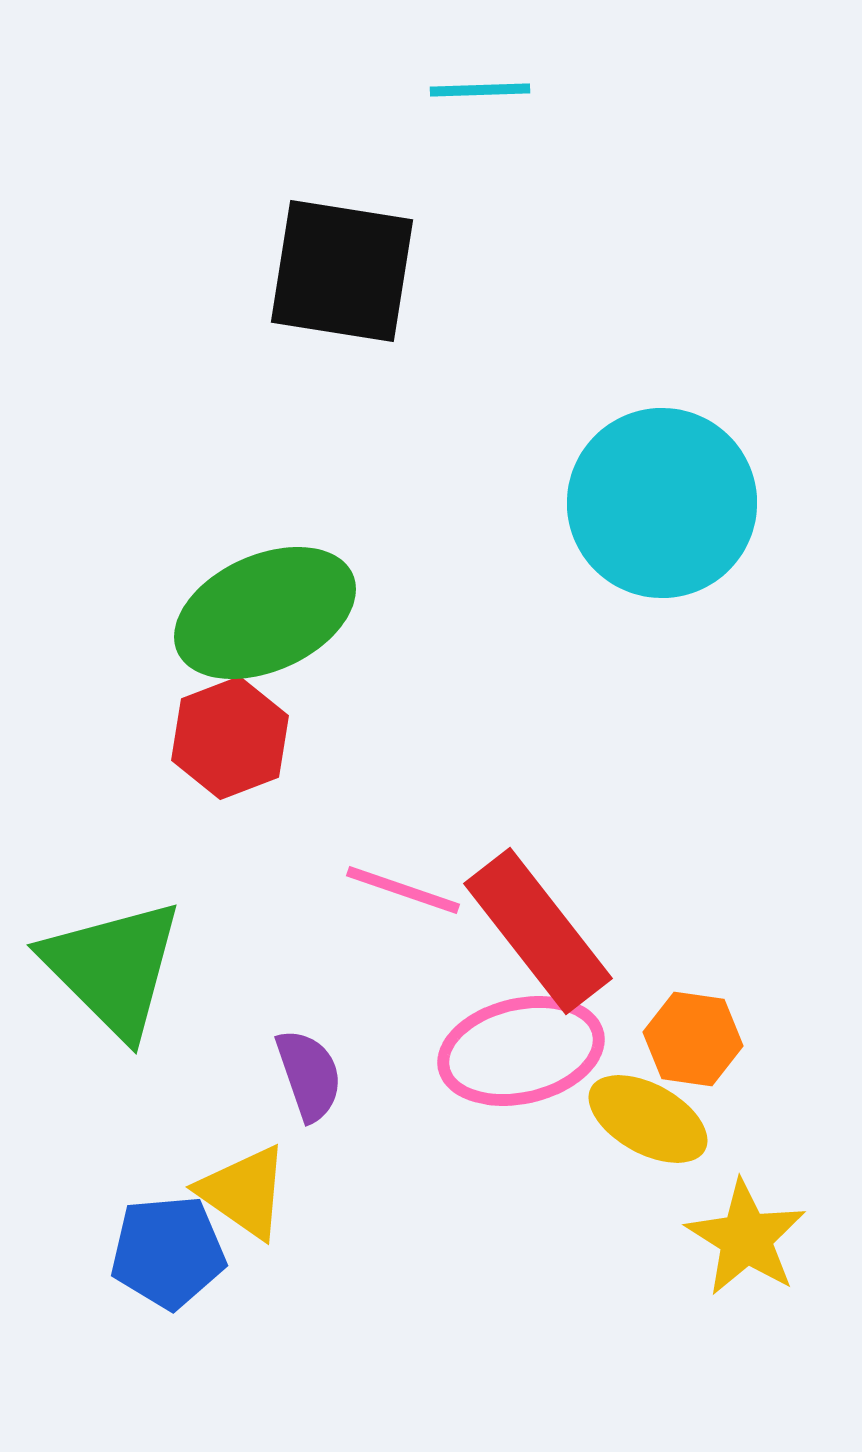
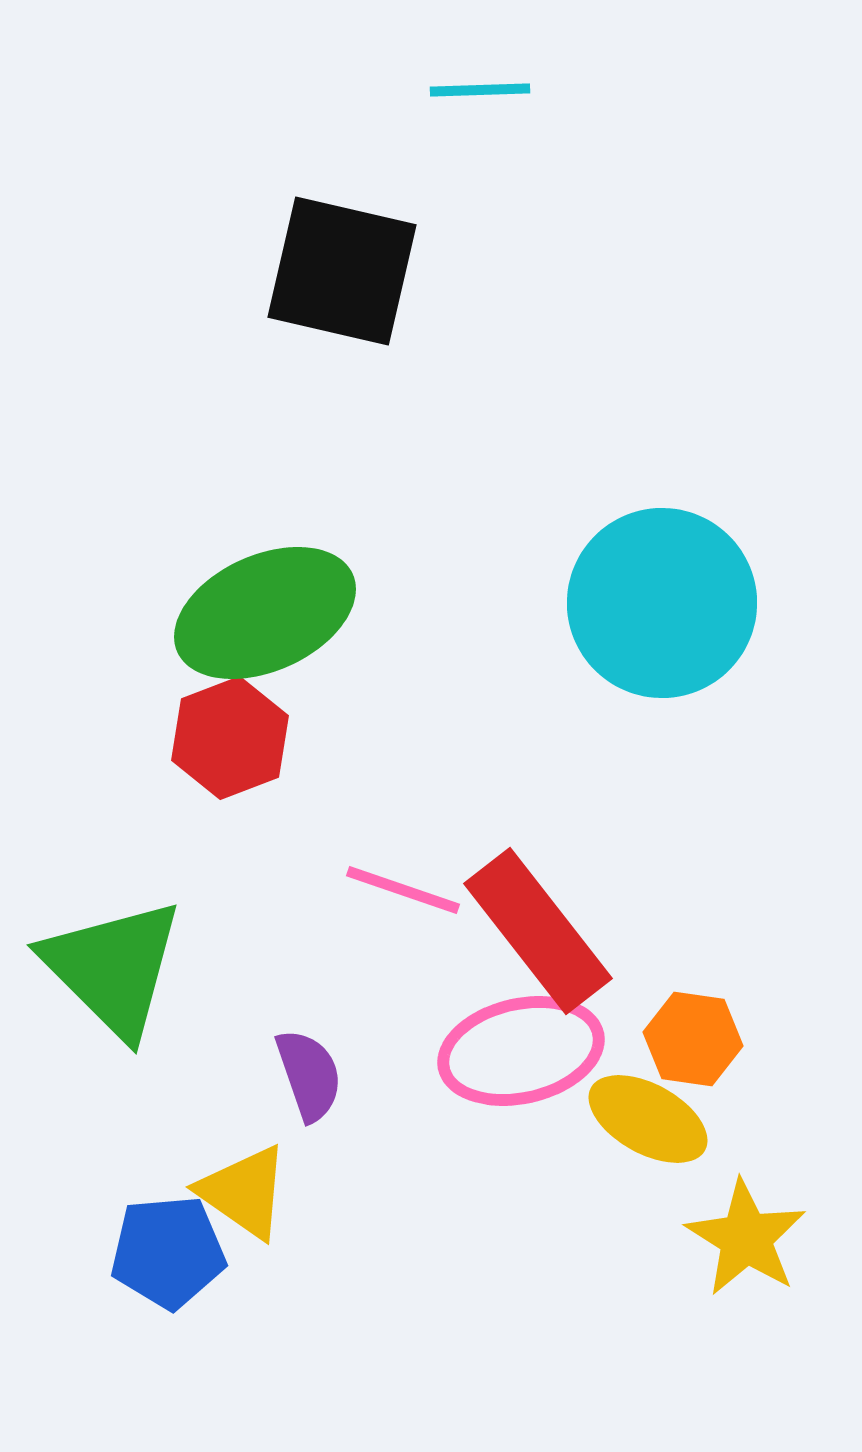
black square: rotated 4 degrees clockwise
cyan circle: moved 100 px down
